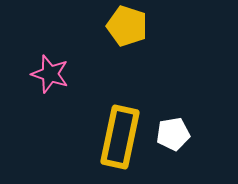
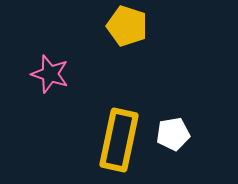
yellow rectangle: moved 1 px left, 3 px down
